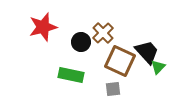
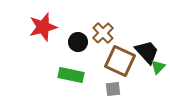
black circle: moved 3 px left
